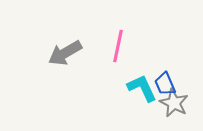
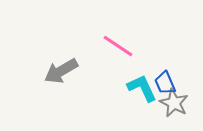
pink line: rotated 68 degrees counterclockwise
gray arrow: moved 4 px left, 18 px down
blue trapezoid: moved 1 px up
